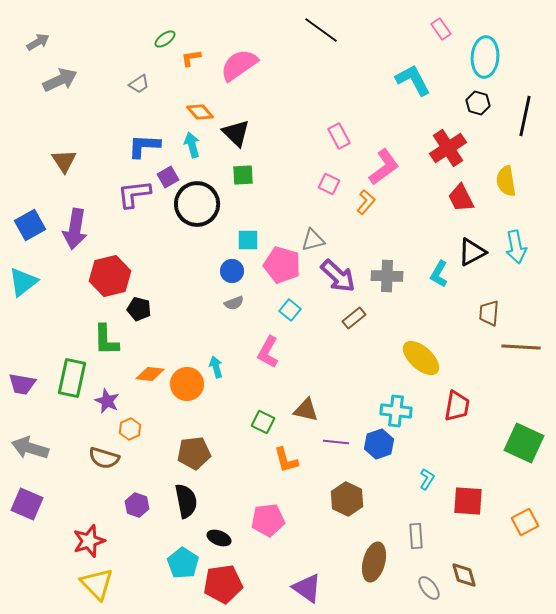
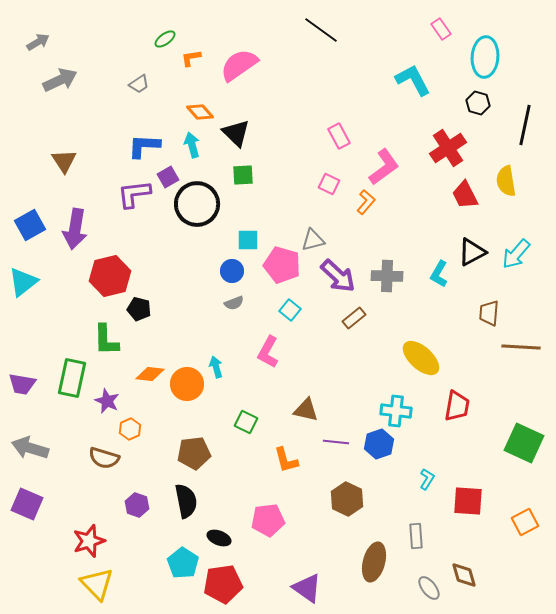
black line at (525, 116): moved 9 px down
red trapezoid at (461, 198): moved 4 px right, 3 px up
cyan arrow at (516, 247): moved 7 px down; rotated 52 degrees clockwise
green square at (263, 422): moved 17 px left
